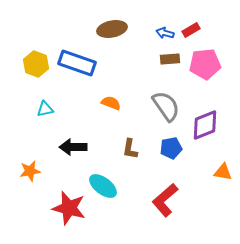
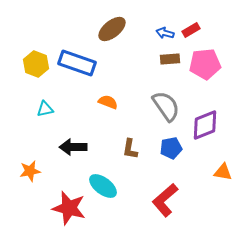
brown ellipse: rotated 28 degrees counterclockwise
orange semicircle: moved 3 px left, 1 px up
